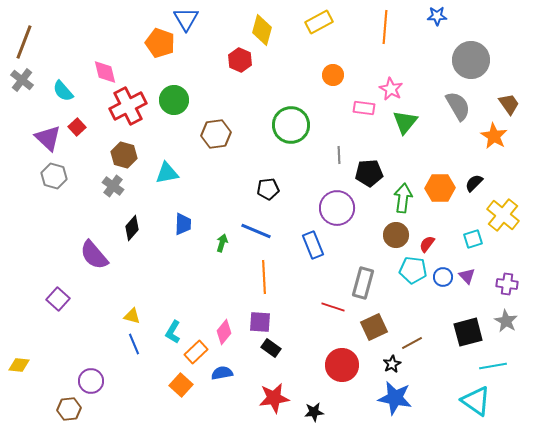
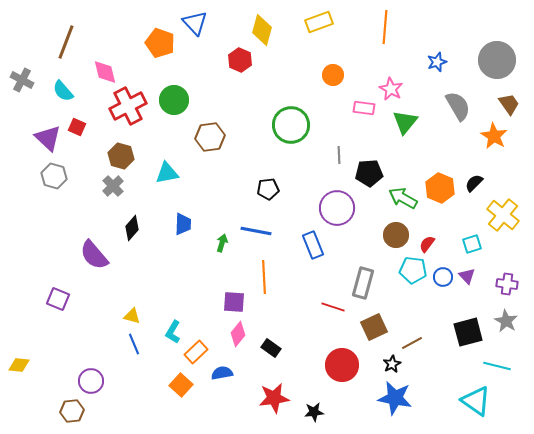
blue star at (437, 16): moved 46 px down; rotated 18 degrees counterclockwise
blue triangle at (186, 19): moved 9 px right, 4 px down; rotated 12 degrees counterclockwise
yellow rectangle at (319, 22): rotated 8 degrees clockwise
brown line at (24, 42): moved 42 px right
gray circle at (471, 60): moved 26 px right
gray cross at (22, 80): rotated 10 degrees counterclockwise
red square at (77, 127): rotated 24 degrees counterclockwise
brown hexagon at (216, 134): moved 6 px left, 3 px down
brown hexagon at (124, 155): moved 3 px left, 1 px down
gray cross at (113, 186): rotated 10 degrees clockwise
orange hexagon at (440, 188): rotated 24 degrees clockwise
green arrow at (403, 198): rotated 68 degrees counterclockwise
blue line at (256, 231): rotated 12 degrees counterclockwise
cyan square at (473, 239): moved 1 px left, 5 px down
purple square at (58, 299): rotated 20 degrees counterclockwise
purple square at (260, 322): moved 26 px left, 20 px up
pink diamond at (224, 332): moved 14 px right, 2 px down
cyan line at (493, 366): moved 4 px right; rotated 24 degrees clockwise
brown hexagon at (69, 409): moved 3 px right, 2 px down
